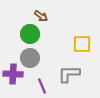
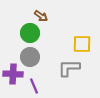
green circle: moved 1 px up
gray circle: moved 1 px up
gray L-shape: moved 6 px up
purple line: moved 8 px left
